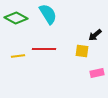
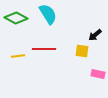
pink rectangle: moved 1 px right, 1 px down; rotated 24 degrees clockwise
